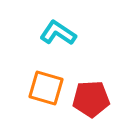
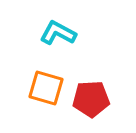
cyan L-shape: rotated 6 degrees counterclockwise
